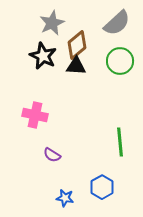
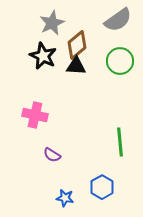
gray semicircle: moved 1 px right, 3 px up; rotated 8 degrees clockwise
